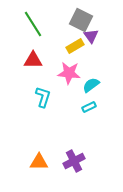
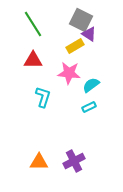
purple triangle: moved 2 px left, 2 px up; rotated 21 degrees counterclockwise
